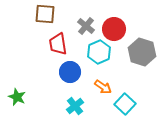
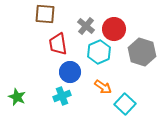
cyan cross: moved 13 px left, 10 px up; rotated 18 degrees clockwise
